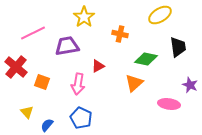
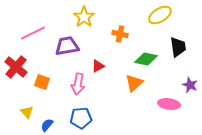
blue pentagon: rotated 30 degrees counterclockwise
